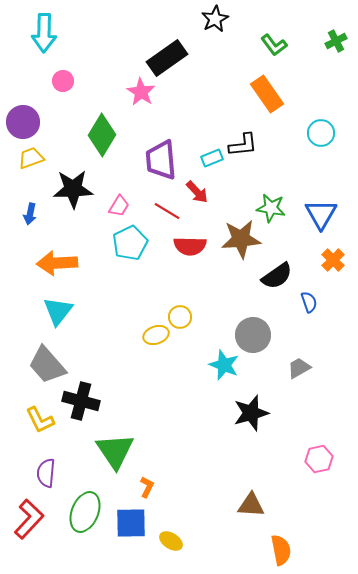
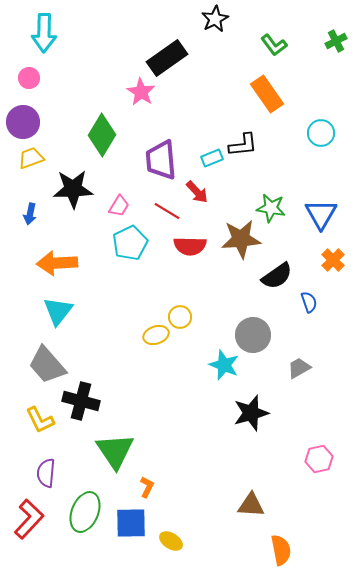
pink circle at (63, 81): moved 34 px left, 3 px up
